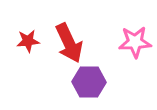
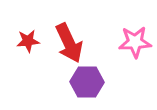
purple hexagon: moved 2 px left
